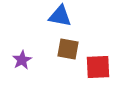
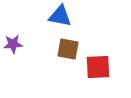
purple star: moved 9 px left, 16 px up; rotated 24 degrees clockwise
